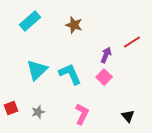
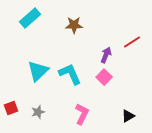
cyan rectangle: moved 3 px up
brown star: rotated 18 degrees counterclockwise
cyan triangle: moved 1 px right, 1 px down
black triangle: rotated 40 degrees clockwise
